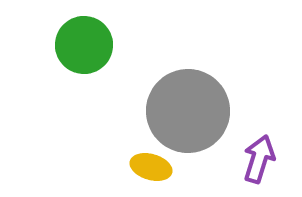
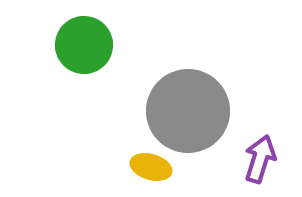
purple arrow: moved 1 px right
